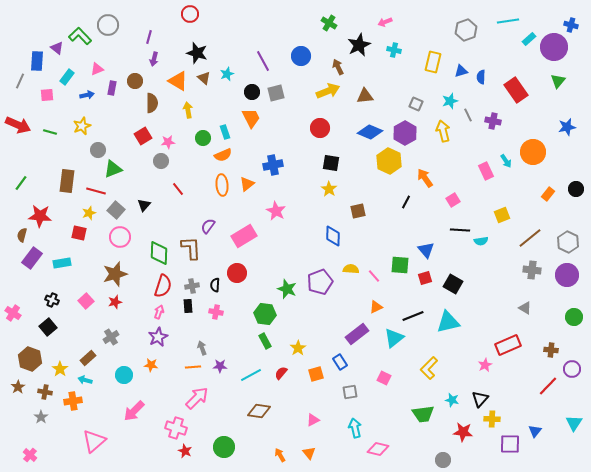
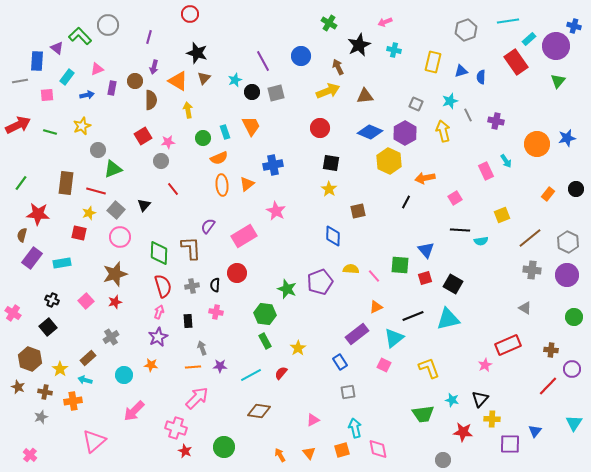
blue cross at (571, 25): moved 3 px right, 1 px down
purple circle at (554, 47): moved 2 px right, 1 px up
purple arrow at (154, 59): moved 8 px down
cyan star at (227, 74): moved 8 px right, 6 px down
brown triangle at (204, 78): rotated 32 degrees clockwise
gray line at (20, 81): rotated 56 degrees clockwise
red rectangle at (516, 90): moved 28 px up
brown semicircle at (152, 103): moved 1 px left, 3 px up
orange trapezoid at (251, 118): moved 8 px down
purple cross at (493, 121): moved 3 px right
red arrow at (18, 125): rotated 50 degrees counterclockwise
blue star at (567, 127): moved 11 px down
orange circle at (533, 152): moved 4 px right, 8 px up
orange semicircle at (223, 155): moved 4 px left, 3 px down
orange arrow at (425, 178): rotated 66 degrees counterclockwise
brown rectangle at (67, 181): moved 1 px left, 2 px down
red line at (178, 189): moved 5 px left
pink square at (453, 200): moved 2 px right, 2 px up
red star at (40, 216): moved 2 px left, 2 px up
red semicircle at (163, 286): rotated 35 degrees counterclockwise
black rectangle at (188, 306): moved 15 px down
cyan triangle at (448, 322): moved 3 px up
yellow L-shape at (429, 368): rotated 115 degrees clockwise
orange square at (316, 374): moved 26 px right, 76 px down
pink square at (384, 378): moved 13 px up
brown star at (18, 387): rotated 16 degrees counterclockwise
gray square at (350, 392): moved 2 px left
gray star at (41, 417): rotated 16 degrees clockwise
pink diamond at (378, 449): rotated 65 degrees clockwise
